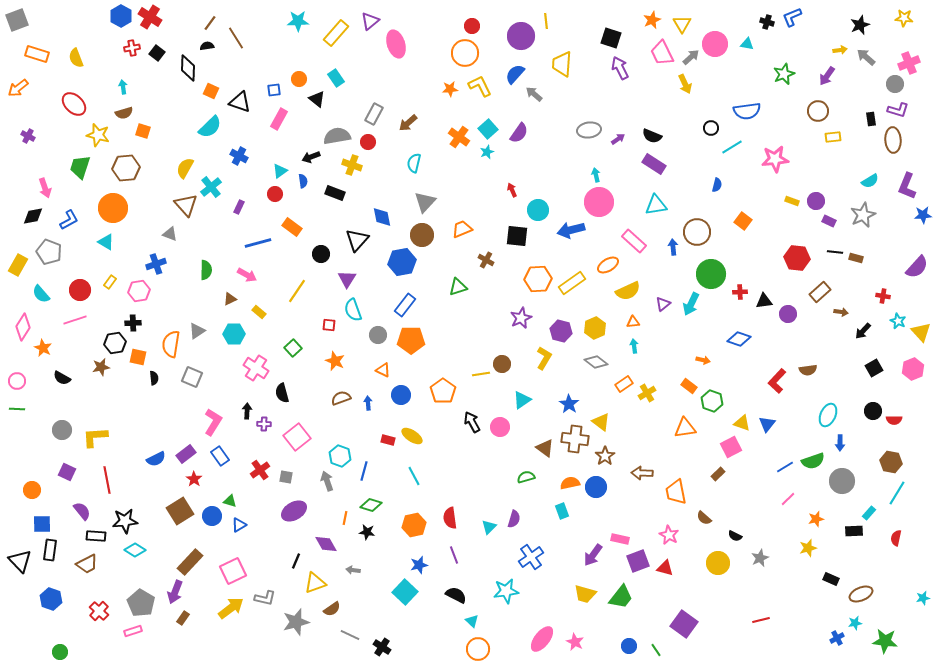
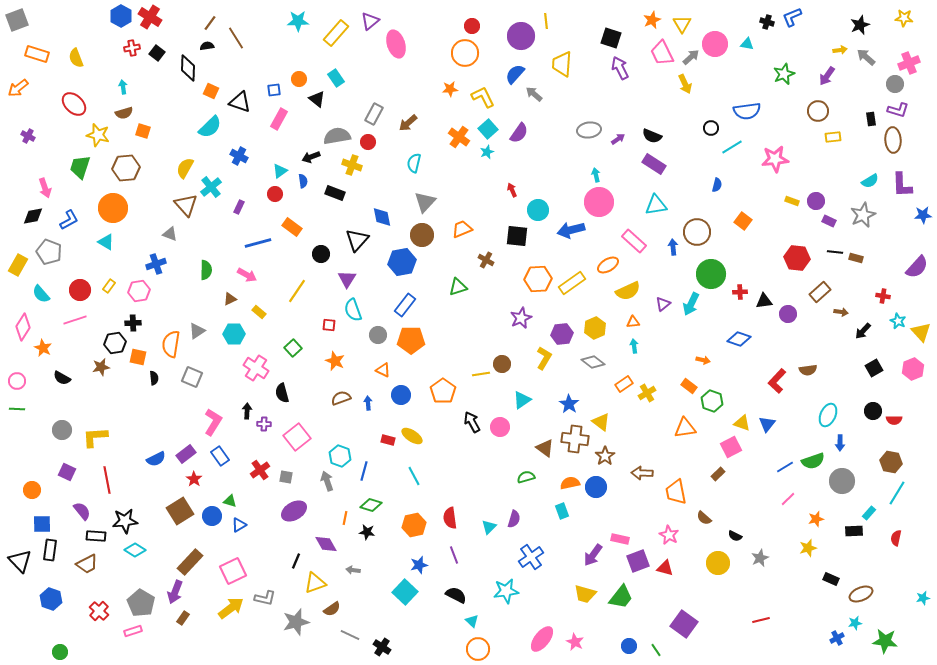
yellow L-shape at (480, 86): moved 3 px right, 11 px down
purple L-shape at (907, 186): moved 5 px left, 1 px up; rotated 24 degrees counterclockwise
yellow rectangle at (110, 282): moved 1 px left, 4 px down
purple hexagon at (561, 331): moved 1 px right, 3 px down; rotated 20 degrees counterclockwise
gray diamond at (596, 362): moved 3 px left
